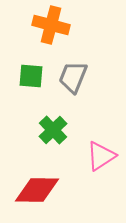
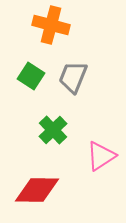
green square: rotated 28 degrees clockwise
